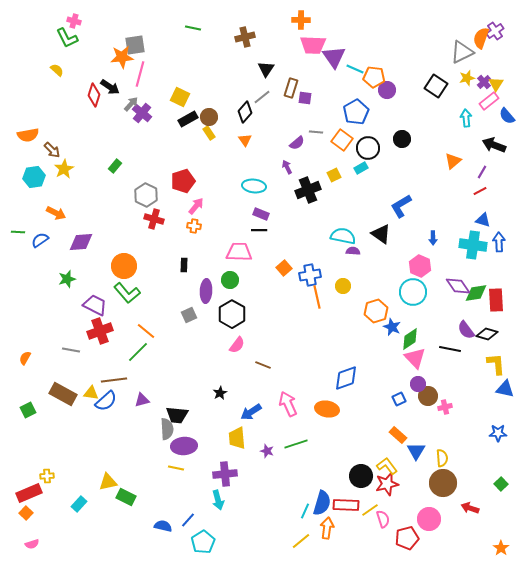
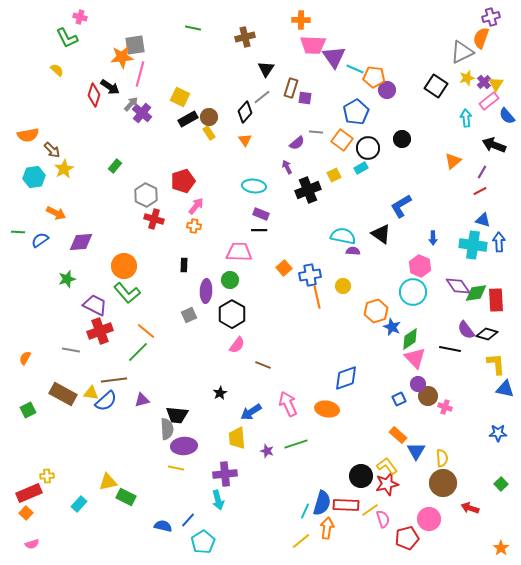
pink cross at (74, 21): moved 6 px right, 4 px up
purple cross at (495, 31): moved 4 px left, 14 px up; rotated 18 degrees clockwise
pink cross at (445, 407): rotated 32 degrees clockwise
